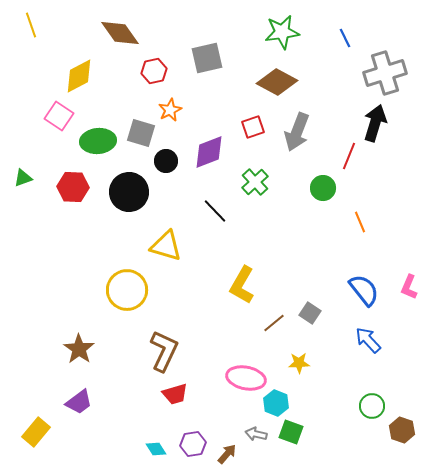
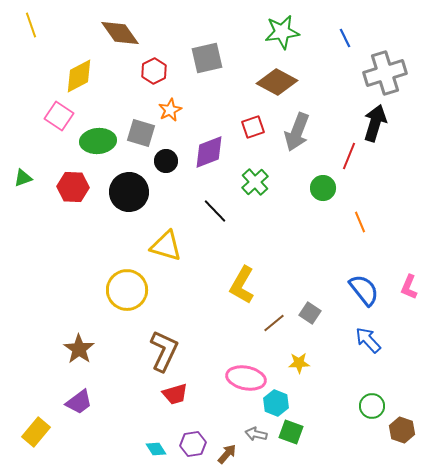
red hexagon at (154, 71): rotated 15 degrees counterclockwise
